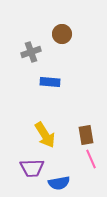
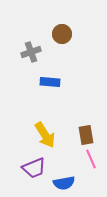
purple trapezoid: moved 2 px right; rotated 20 degrees counterclockwise
blue semicircle: moved 5 px right
